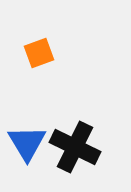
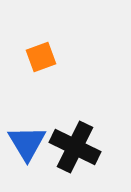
orange square: moved 2 px right, 4 px down
